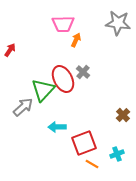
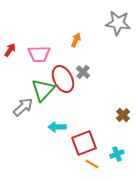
pink trapezoid: moved 24 px left, 30 px down
